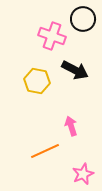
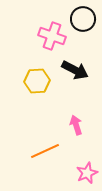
yellow hexagon: rotated 15 degrees counterclockwise
pink arrow: moved 5 px right, 1 px up
pink star: moved 4 px right, 1 px up
